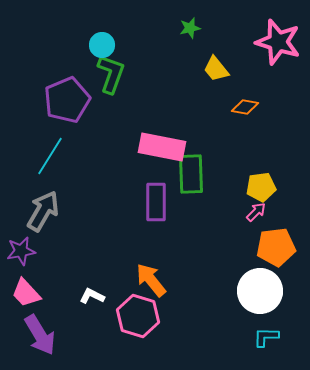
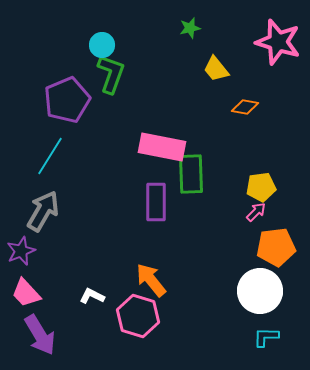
purple star: rotated 12 degrees counterclockwise
